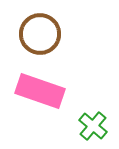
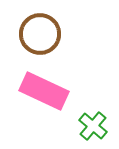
pink rectangle: moved 4 px right; rotated 6 degrees clockwise
